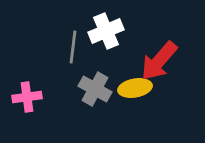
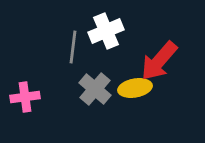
gray cross: rotated 12 degrees clockwise
pink cross: moved 2 px left
